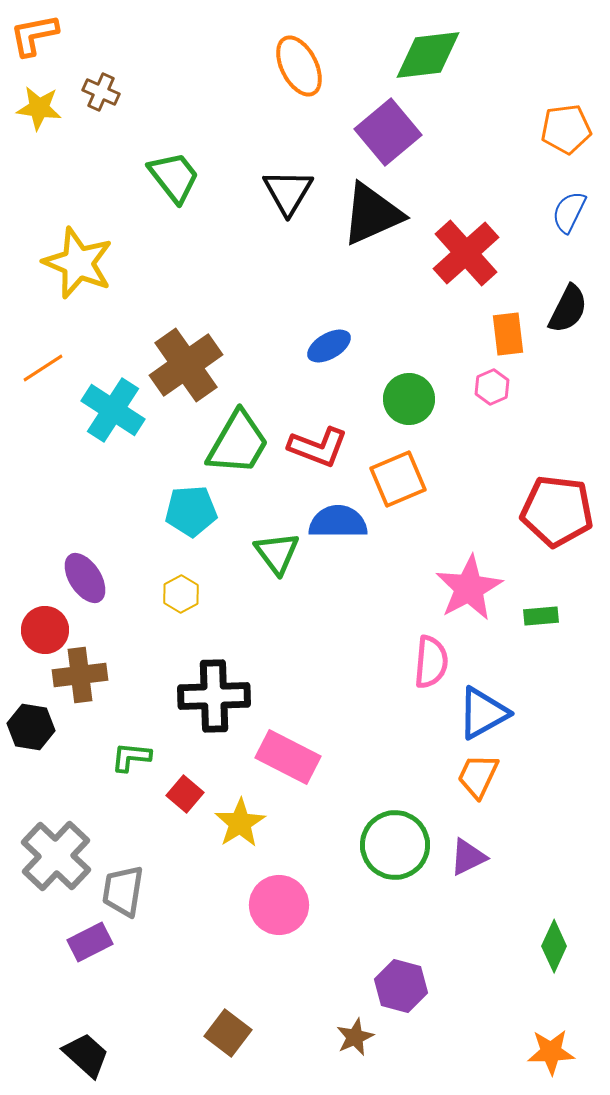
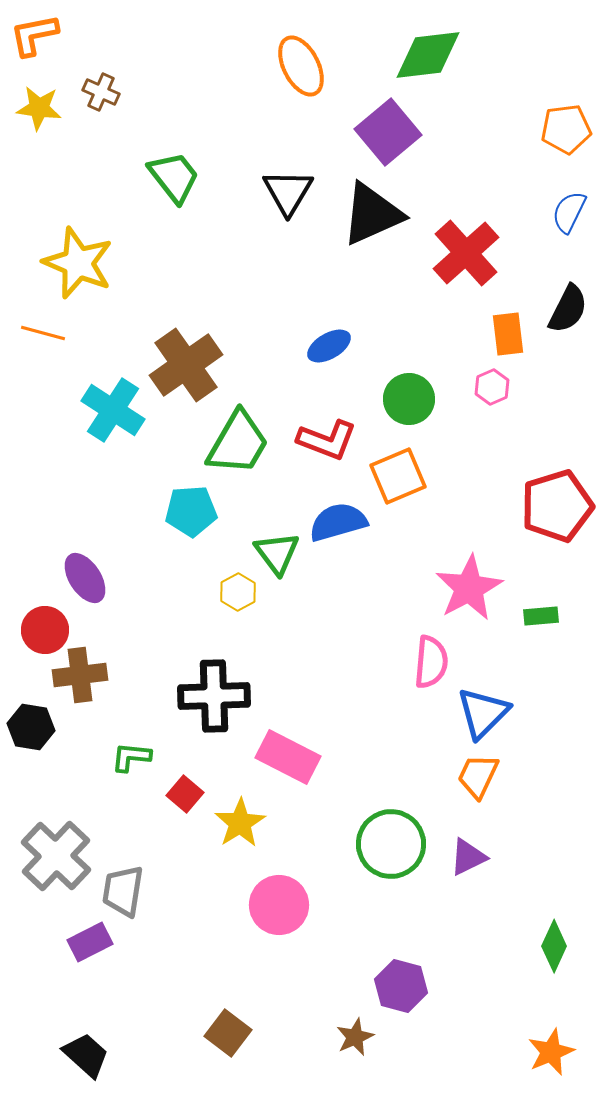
orange ellipse at (299, 66): moved 2 px right
orange line at (43, 368): moved 35 px up; rotated 48 degrees clockwise
red L-shape at (318, 447): moved 9 px right, 7 px up
orange square at (398, 479): moved 3 px up
red pentagon at (557, 511): moved 5 px up; rotated 24 degrees counterclockwise
blue semicircle at (338, 522): rotated 16 degrees counterclockwise
yellow hexagon at (181, 594): moved 57 px right, 2 px up
blue triangle at (483, 713): rotated 16 degrees counterclockwise
green circle at (395, 845): moved 4 px left, 1 px up
orange star at (551, 1052): rotated 21 degrees counterclockwise
